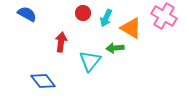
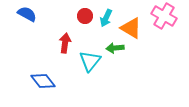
red circle: moved 2 px right, 3 px down
red arrow: moved 4 px right, 1 px down
